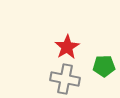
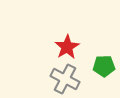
gray cross: rotated 16 degrees clockwise
